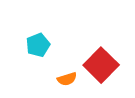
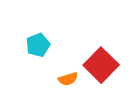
orange semicircle: moved 1 px right
